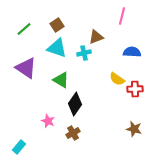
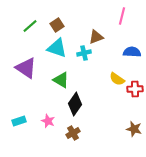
green line: moved 6 px right, 3 px up
cyan rectangle: moved 26 px up; rotated 32 degrees clockwise
